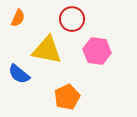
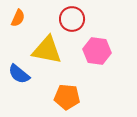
orange pentagon: rotated 30 degrees clockwise
